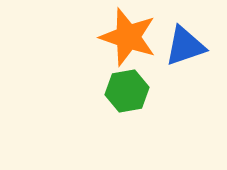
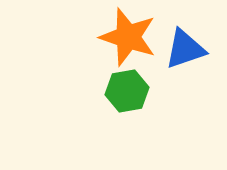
blue triangle: moved 3 px down
